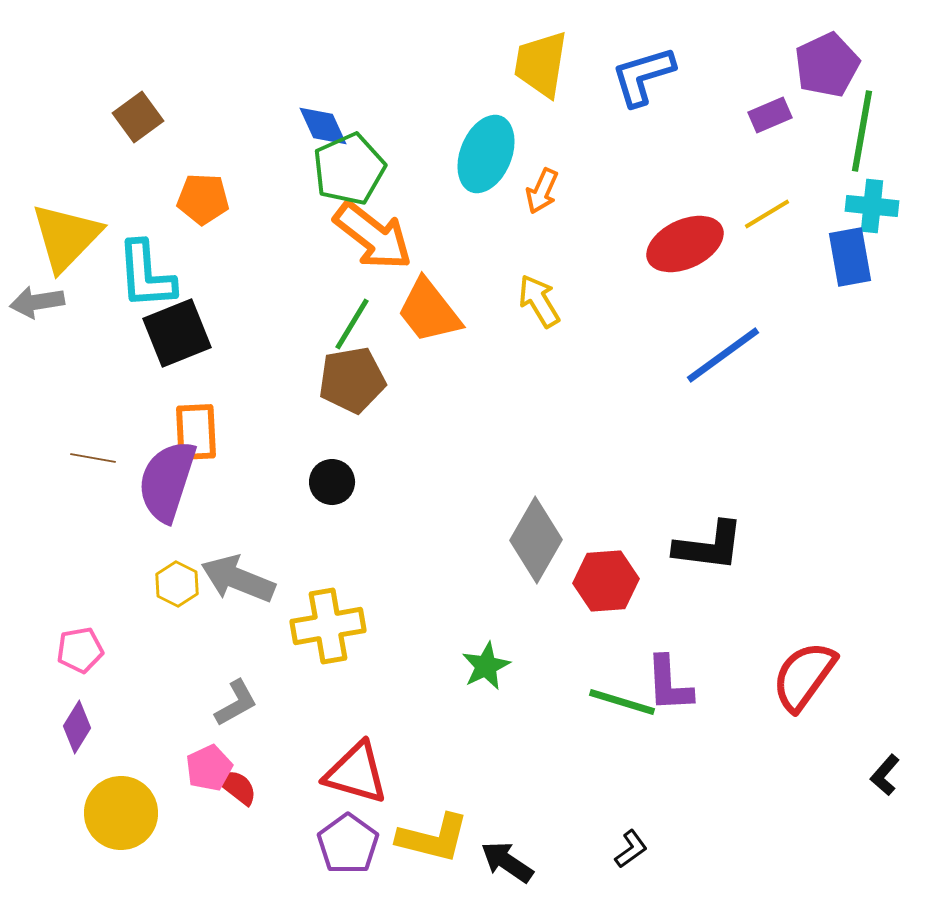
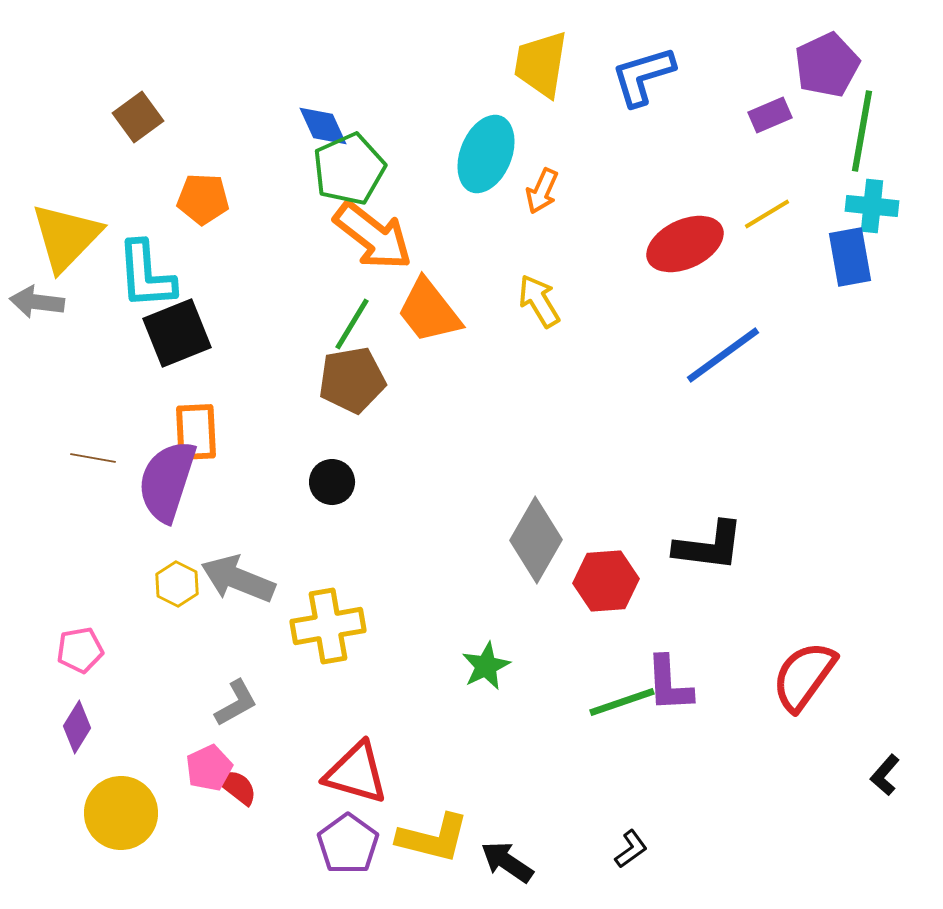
gray arrow at (37, 302): rotated 16 degrees clockwise
green line at (622, 702): rotated 36 degrees counterclockwise
